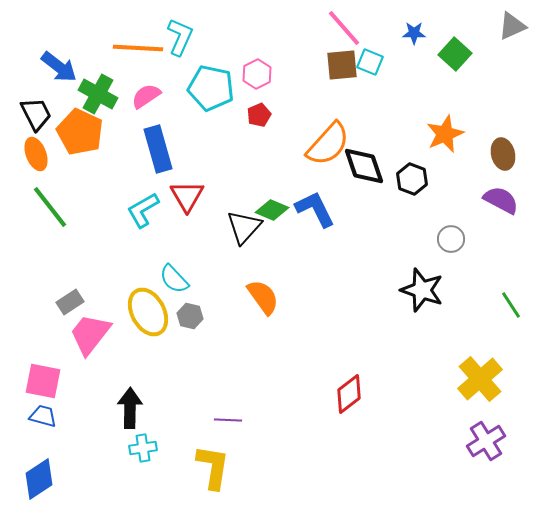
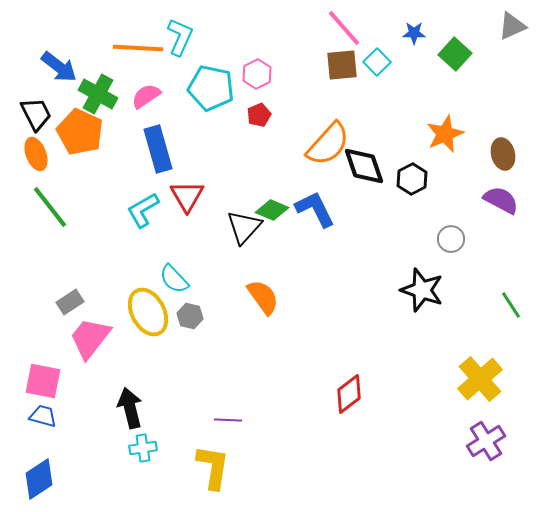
cyan square at (370, 62): moved 7 px right; rotated 24 degrees clockwise
black hexagon at (412, 179): rotated 12 degrees clockwise
pink trapezoid at (90, 334): moved 4 px down
black arrow at (130, 408): rotated 15 degrees counterclockwise
